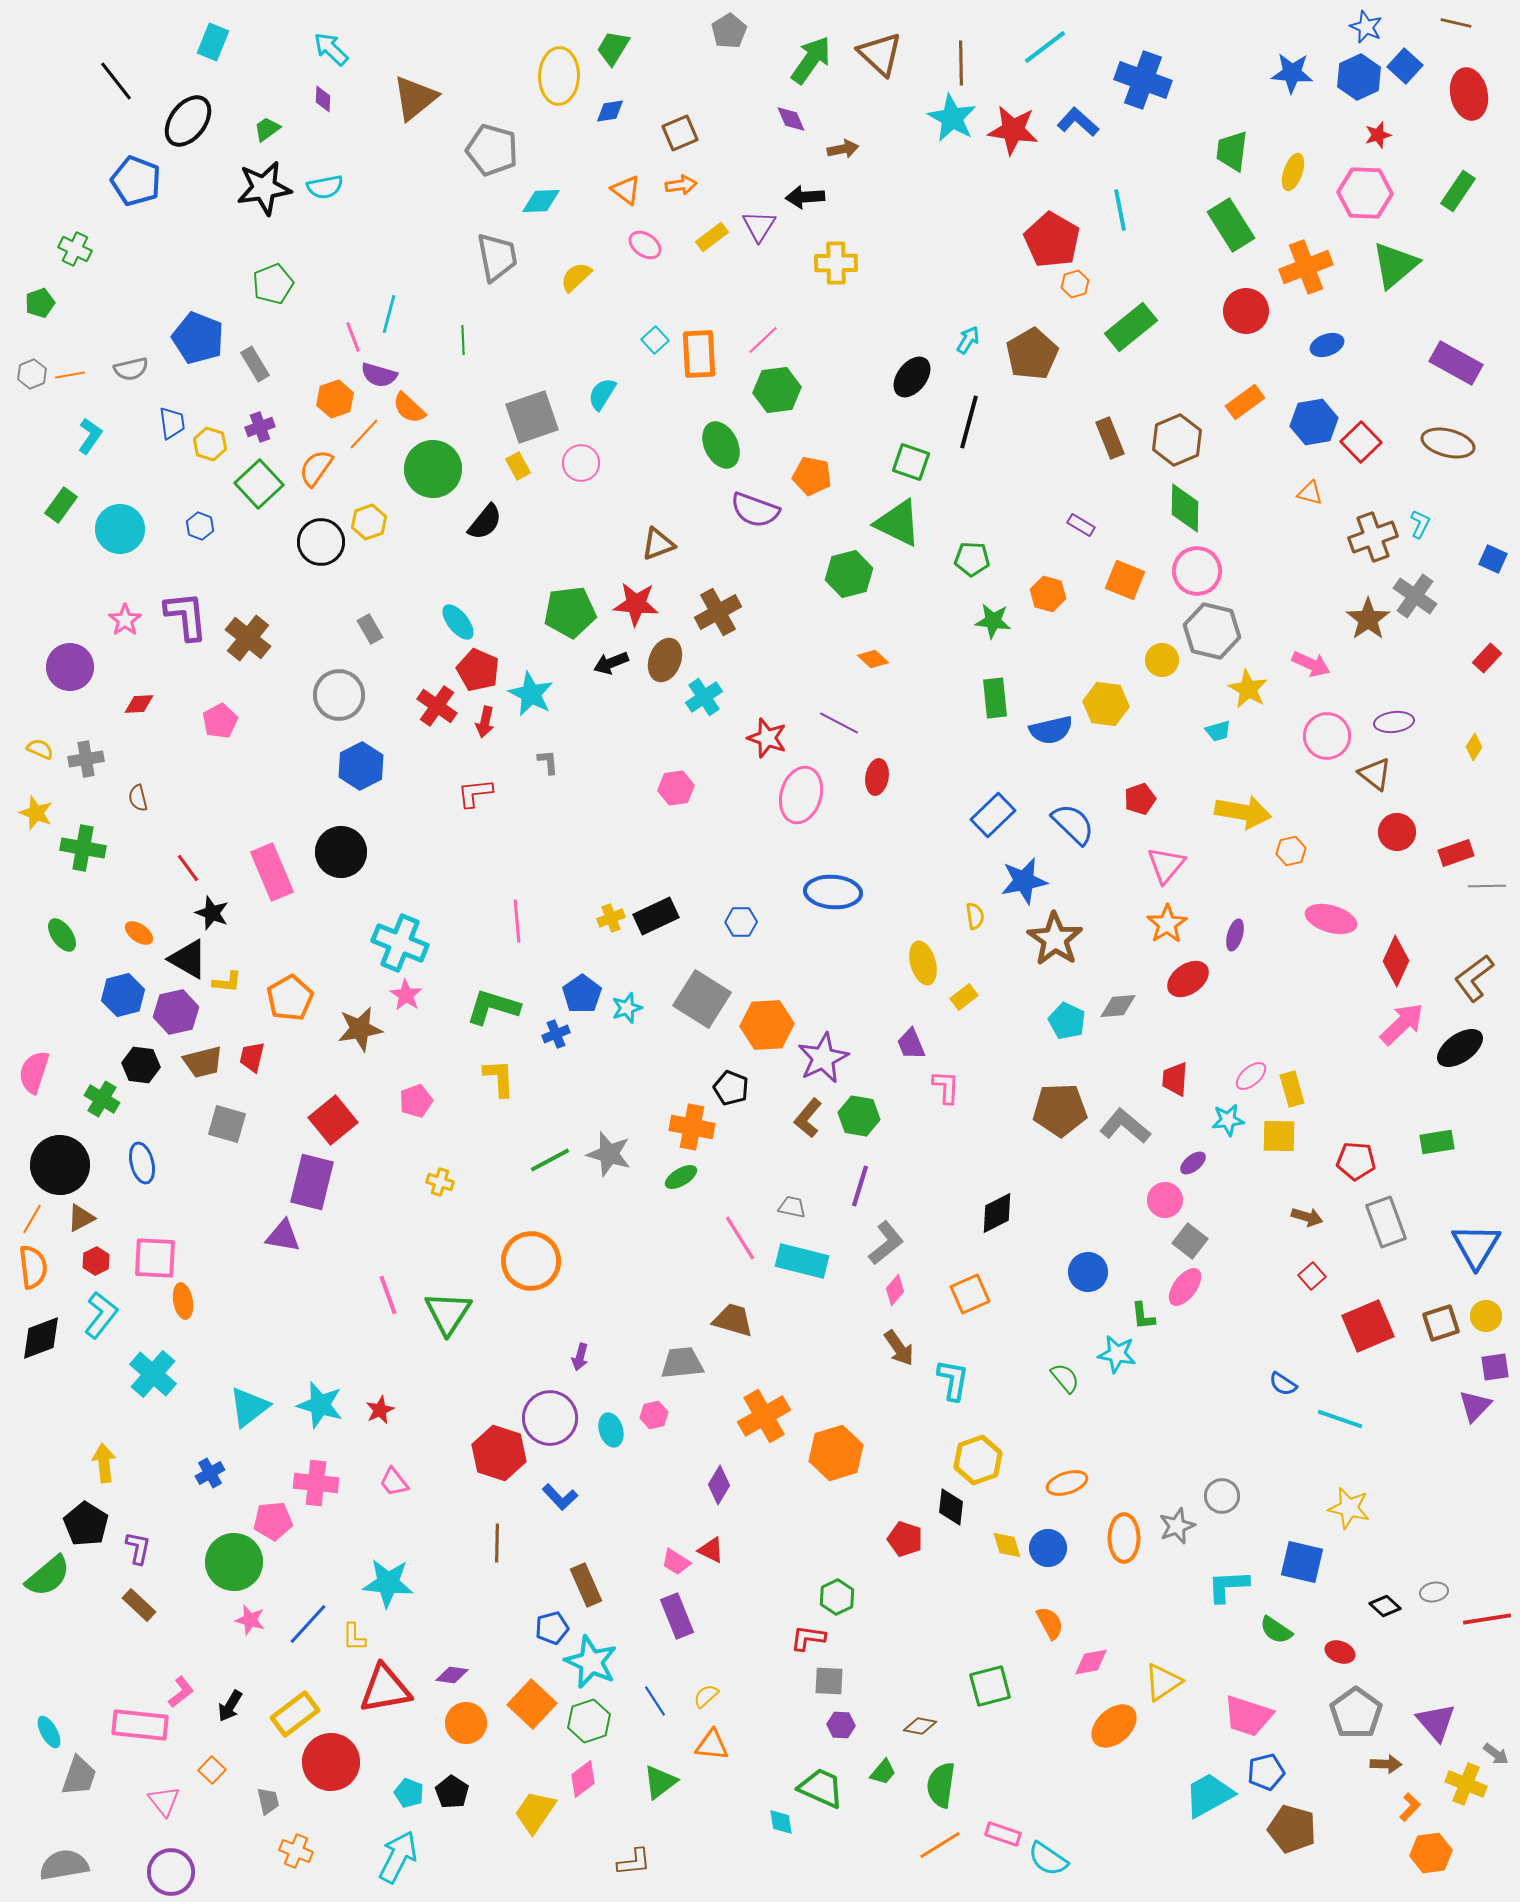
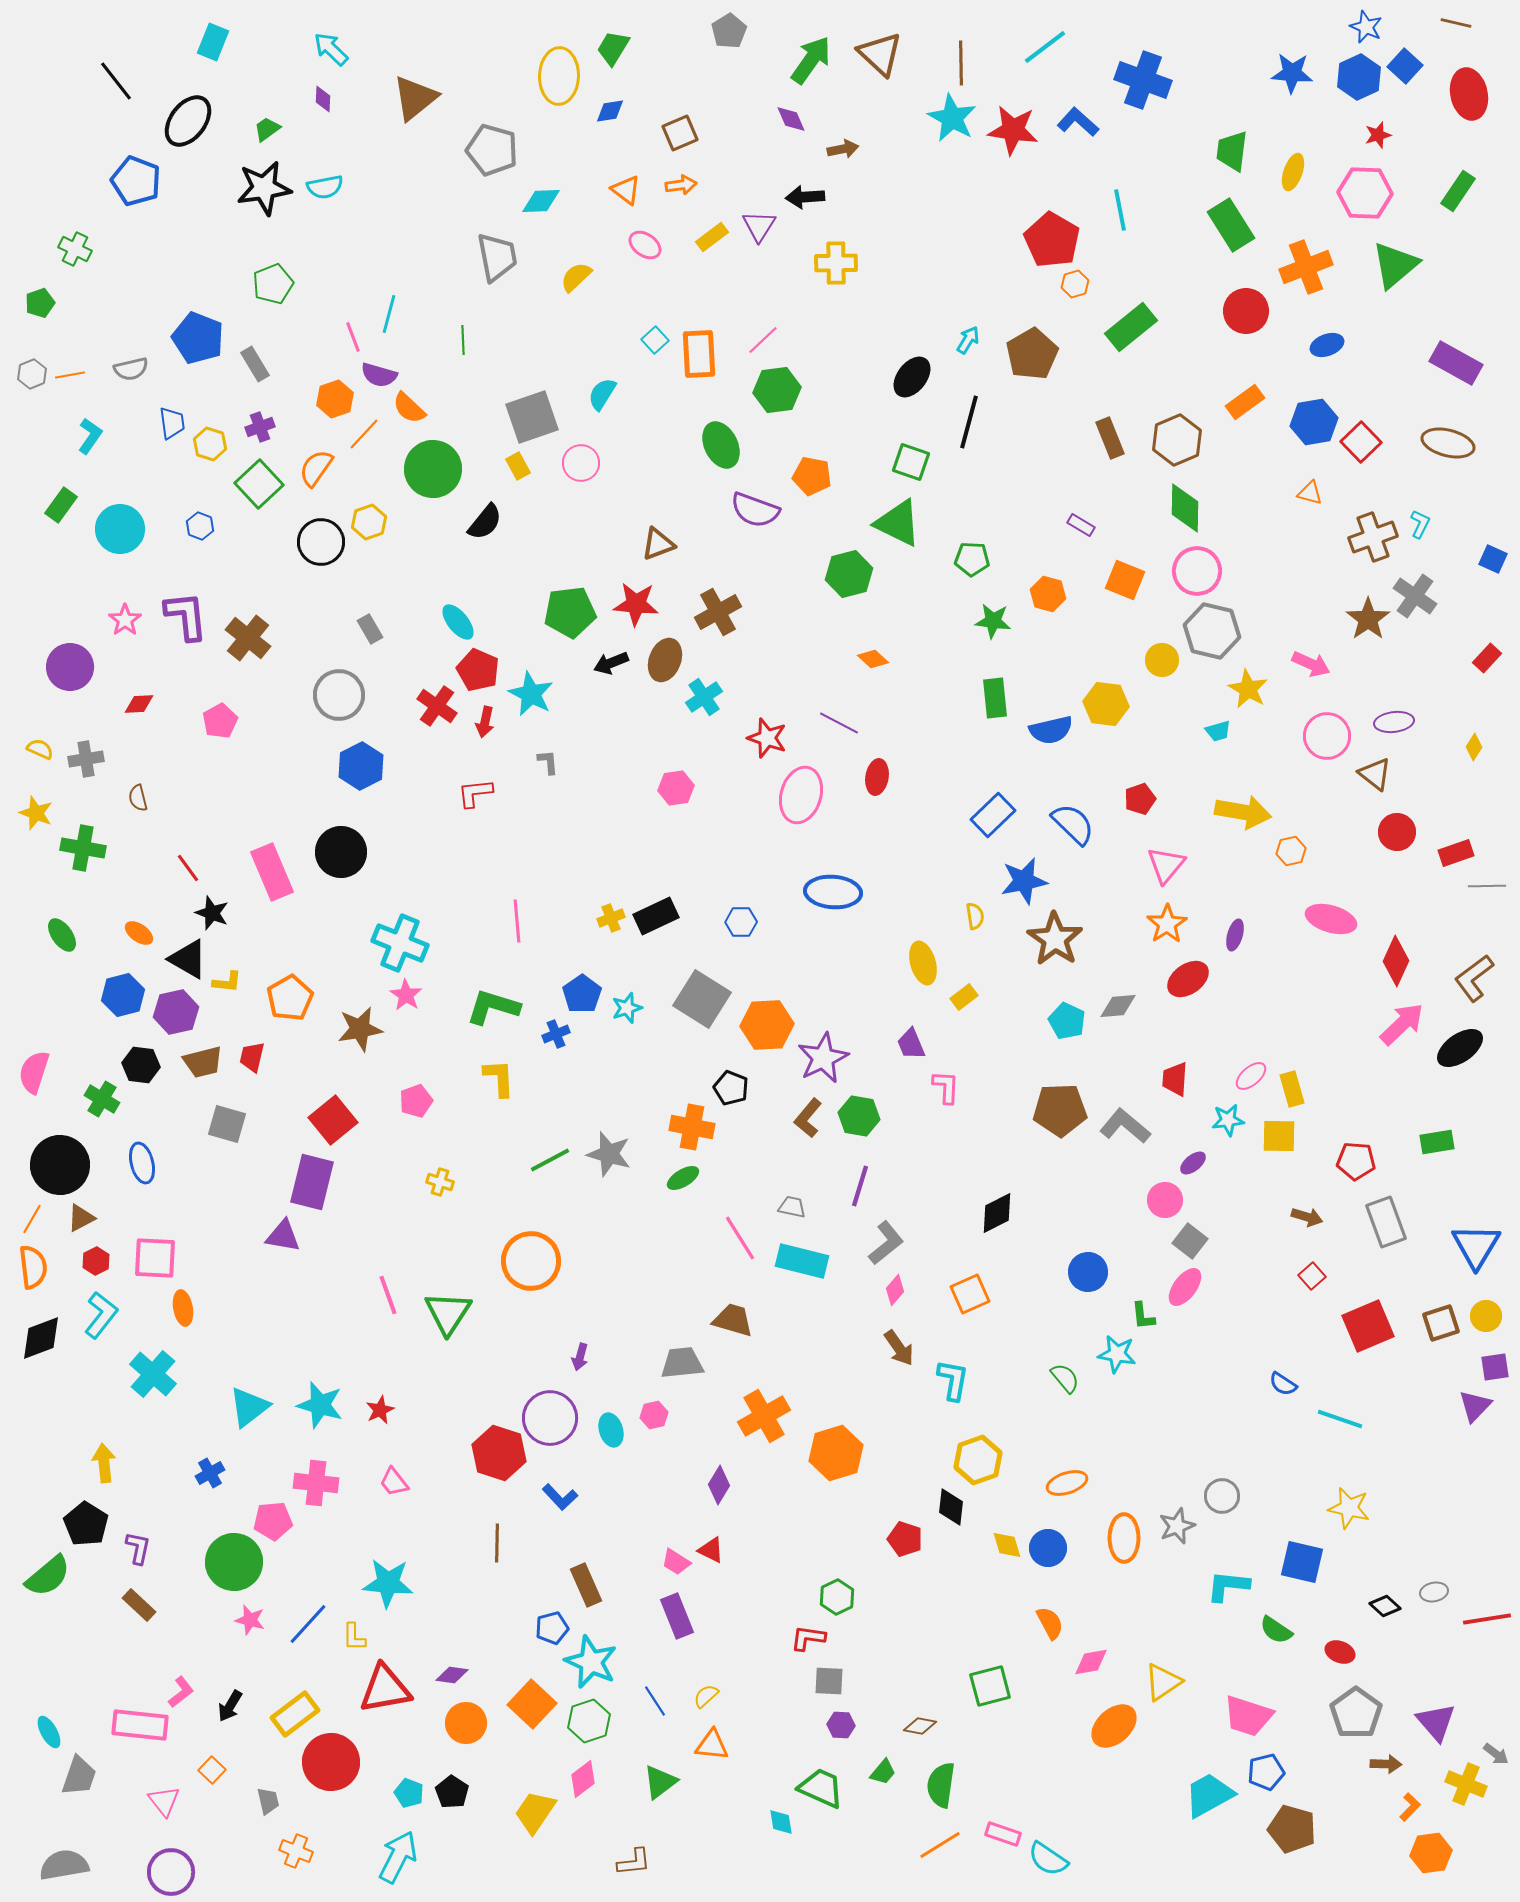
green ellipse at (681, 1177): moved 2 px right, 1 px down
orange ellipse at (183, 1301): moved 7 px down
cyan L-shape at (1228, 1586): rotated 9 degrees clockwise
